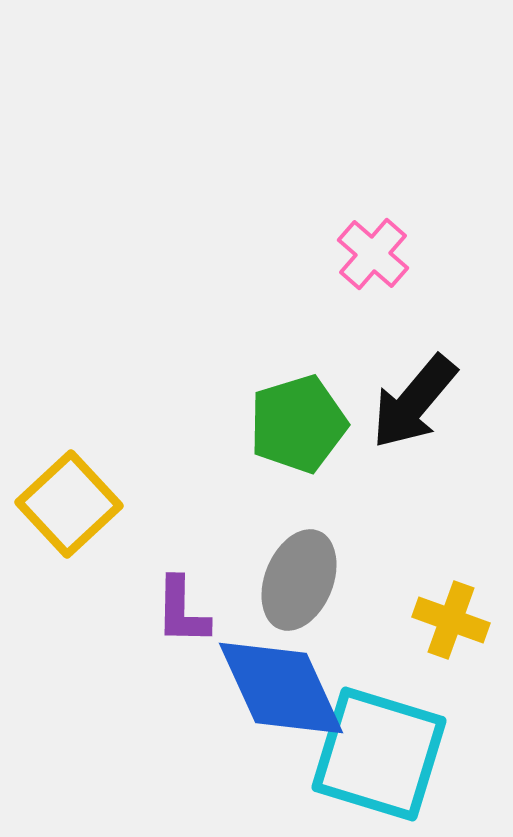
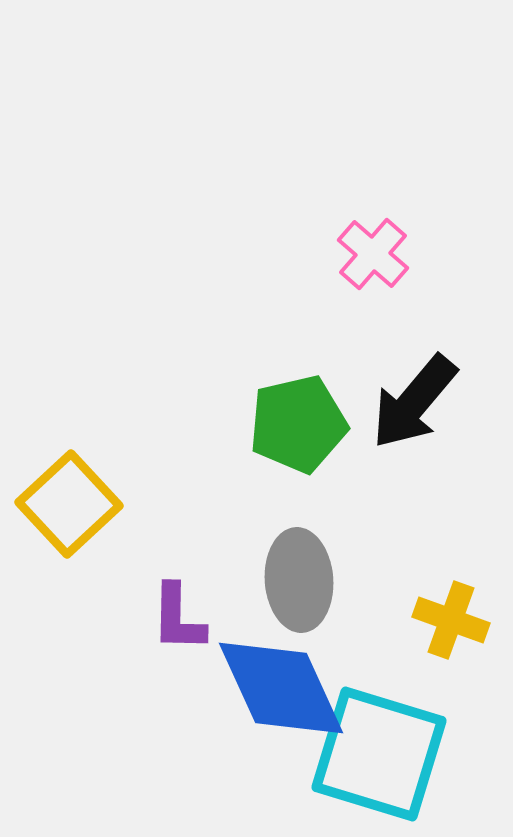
green pentagon: rotated 4 degrees clockwise
gray ellipse: rotated 26 degrees counterclockwise
purple L-shape: moved 4 px left, 7 px down
